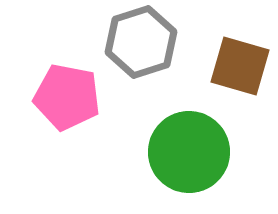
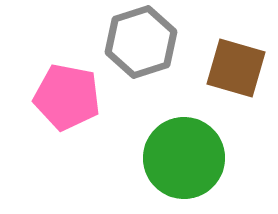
brown square: moved 4 px left, 2 px down
green circle: moved 5 px left, 6 px down
